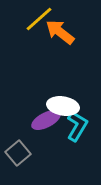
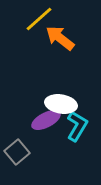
orange arrow: moved 6 px down
white ellipse: moved 2 px left, 2 px up
gray square: moved 1 px left, 1 px up
